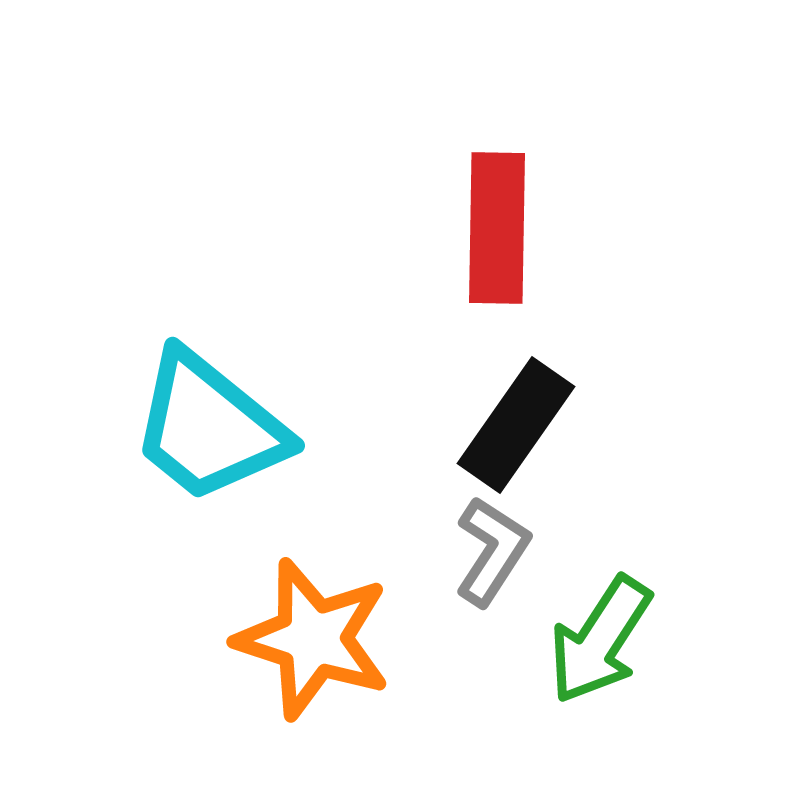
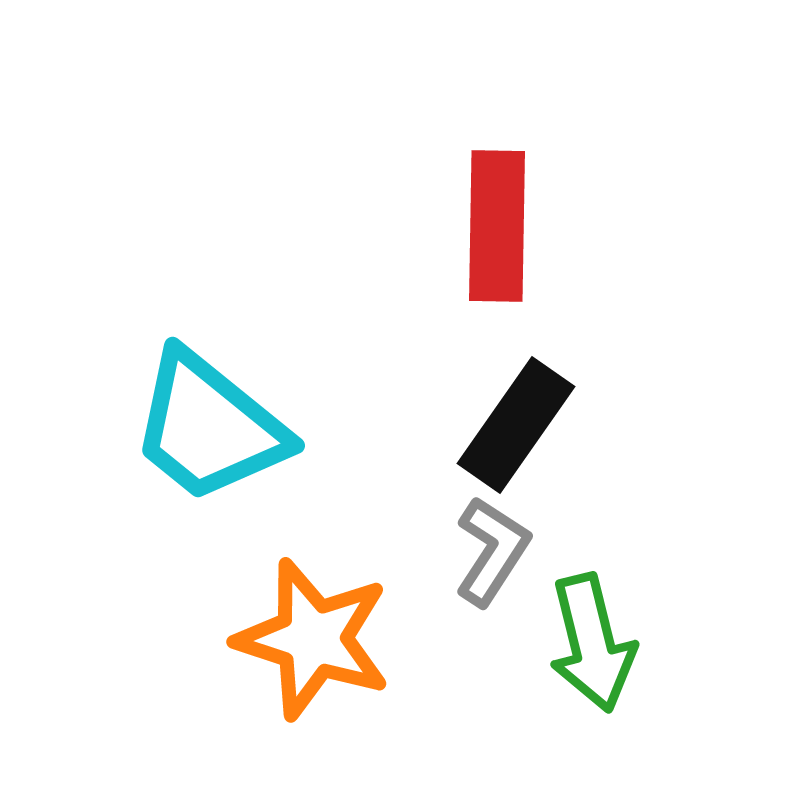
red rectangle: moved 2 px up
green arrow: moved 8 px left, 3 px down; rotated 47 degrees counterclockwise
